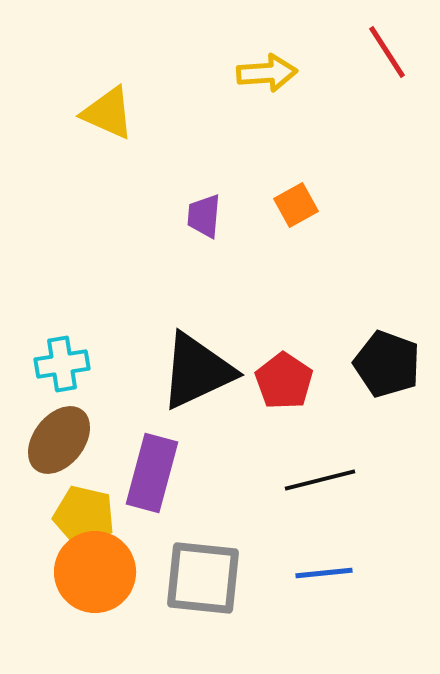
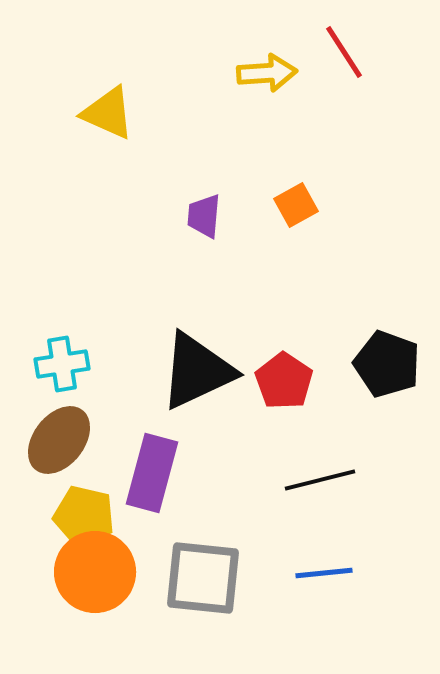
red line: moved 43 px left
